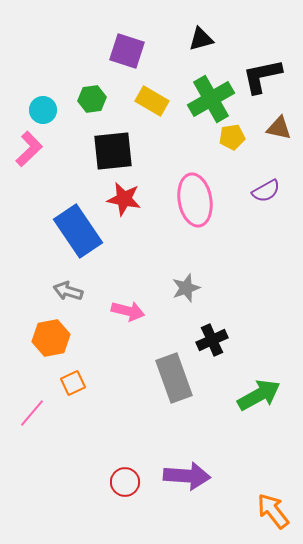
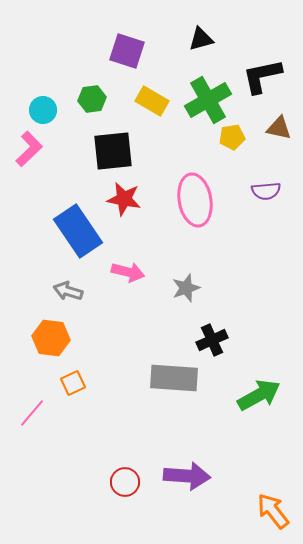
green cross: moved 3 px left, 1 px down
purple semicircle: rotated 24 degrees clockwise
pink arrow: moved 39 px up
orange hexagon: rotated 18 degrees clockwise
gray rectangle: rotated 66 degrees counterclockwise
